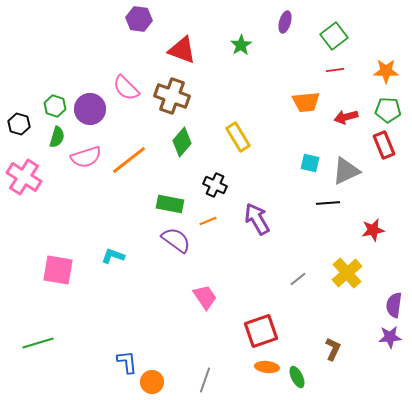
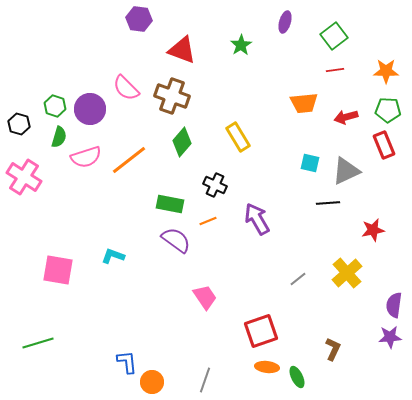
orange trapezoid at (306, 102): moved 2 px left, 1 px down
green semicircle at (57, 137): moved 2 px right
